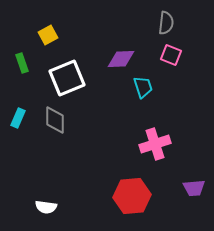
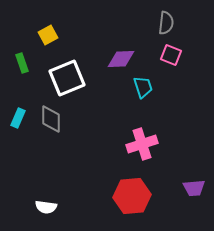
gray diamond: moved 4 px left, 1 px up
pink cross: moved 13 px left
